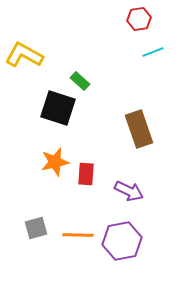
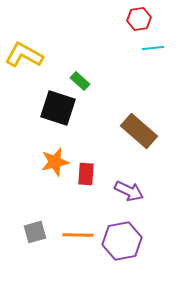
cyan line: moved 4 px up; rotated 15 degrees clockwise
brown rectangle: moved 2 px down; rotated 30 degrees counterclockwise
gray square: moved 1 px left, 4 px down
